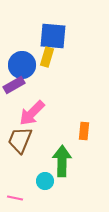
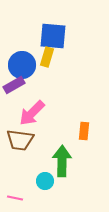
brown trapezoid: rotated 104 degrees counterclockwise
